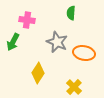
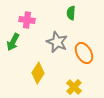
orange ellipse: rotated 50 degrees clockwise
